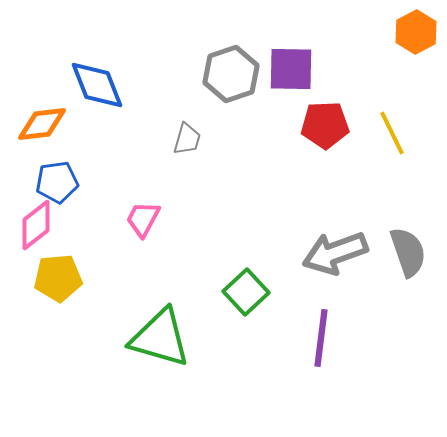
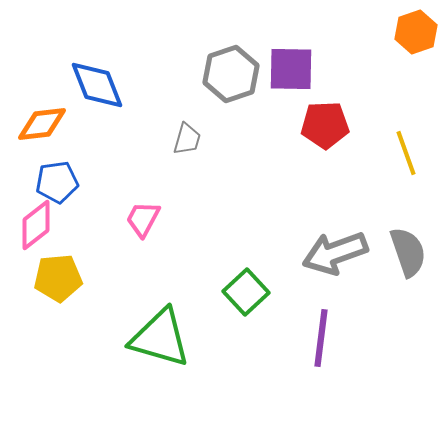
orange hexagon: rotated 9 degrees clockwise
yellow line: moved 14 px right, 20 px down; rotated 6 degrees clockwise
